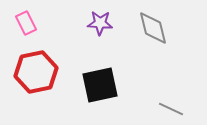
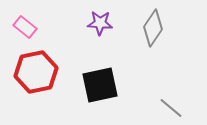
pink rectangle: moved 1 px left, 4 px down; rotated 25 degrees counterclockwise
gray diamond: rotated 48 degrees clockwise
gray line: moved 1 px up; rotated 15 degrees clockwise
